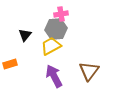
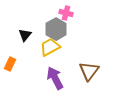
pink cross: moved 5 px right, 1 px up; rotated 24 degrees clockwise
gray hexagon: rotated 25 degrees counterclockwise
yellow trapezoid: moved 1 px left, 1 px down
orange rectangle: rotated 48 degrees counterclockwise
purple arrow: moved 1 px right, 2 px down
